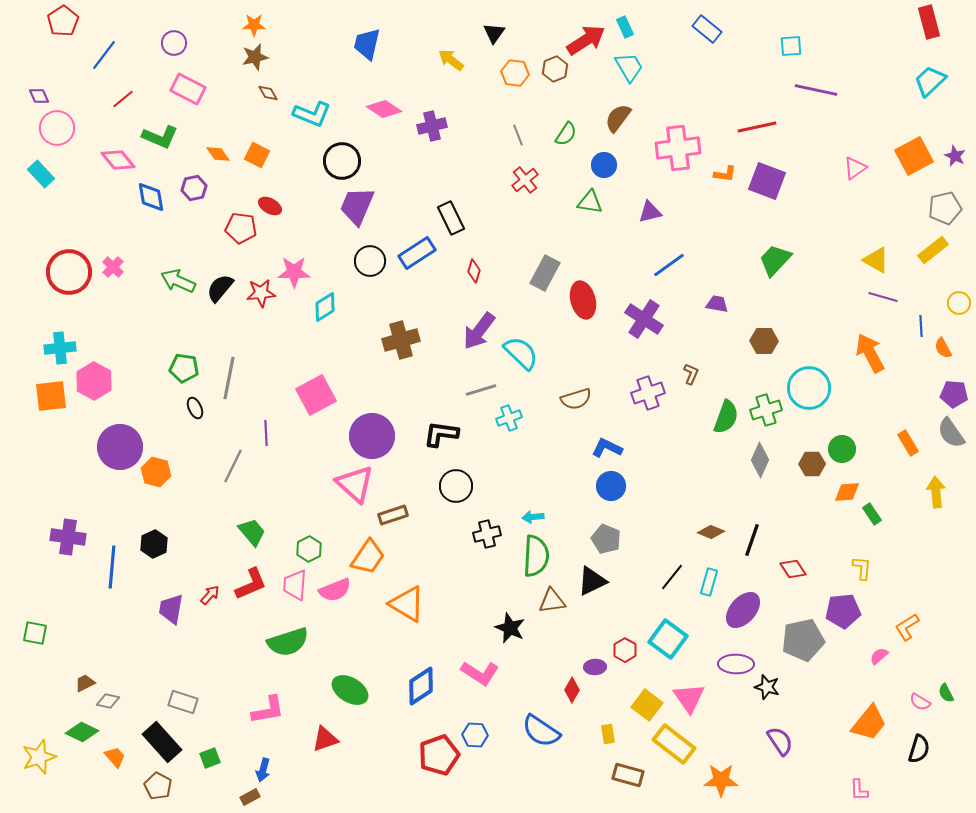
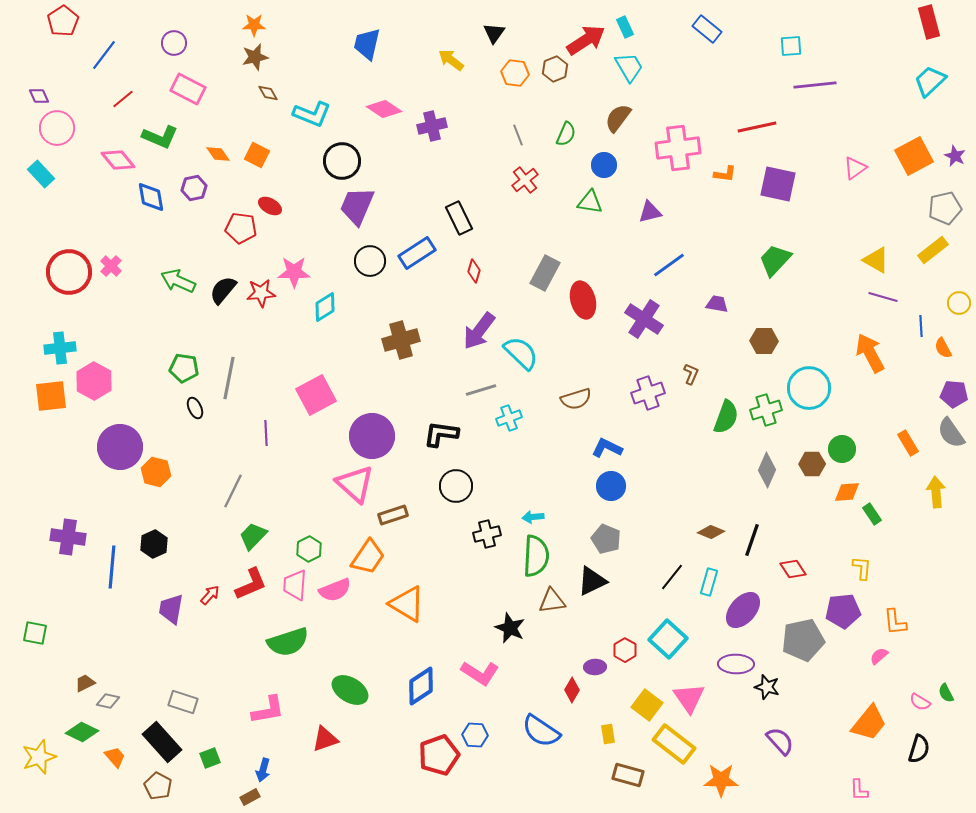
purple line at (816, 90): moved 1 px left, 5 px up; rotated 18 degrees counterclockwise
green semicircle at (566, 134): rotated 10 degrees counterclockwise
purple square at (767, 181): moved 11 px right, 3 px down; rotated 9 degrees counterclockwise
black rectangle at (451, 218): moved 8 px right
pink cross at (113, 267): moved 2 px left, 1 px up
black semicircle at (220, 288): moved 3 px right, 2 px down
gray diamond at (760, 460): moved 7 px right, 10 px down
gray line at (233, 466): moved 25 px down
green trapezoid at (252, 532): moved 1 px right, 4 px down; rotated 96 degrees counterclockwise
orange L-shape at (907, 627): moved 12 px left, 5 px up; rotated 64 degrees counterclockwise
cyan square at (668, 639): rotated 6 degrees clockwise
purple semicircle at (780, 741): rotated 8 degrees counterclockwise
